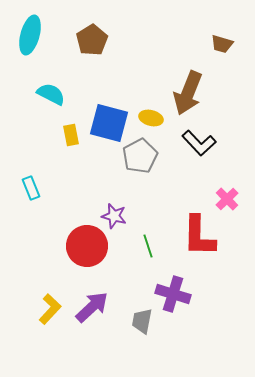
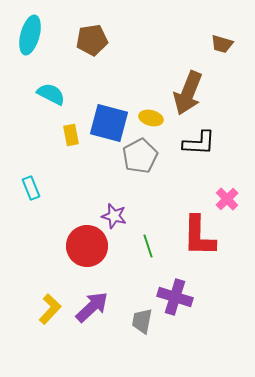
brown pentagon: rotated 24 degrees clockwise
black L-shape: rotated 44 degrees counterclockwise
purple cross: moved 2 px right, 3 px down
